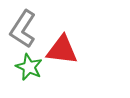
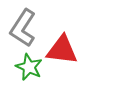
gray L-shape: moved 1 px up
